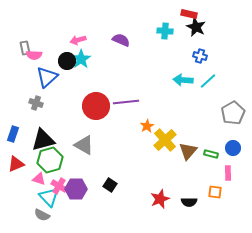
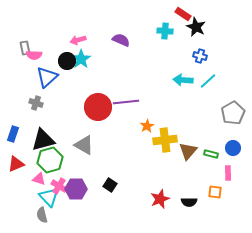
red rectangle: moved 6 px left; rotated 21 degrees clockwise
red circle: moved 2 px right, 1 px down
yellow cross: rotated 35 degrees clockwise
gray semicircle: rotated 49 degrees clockwise
